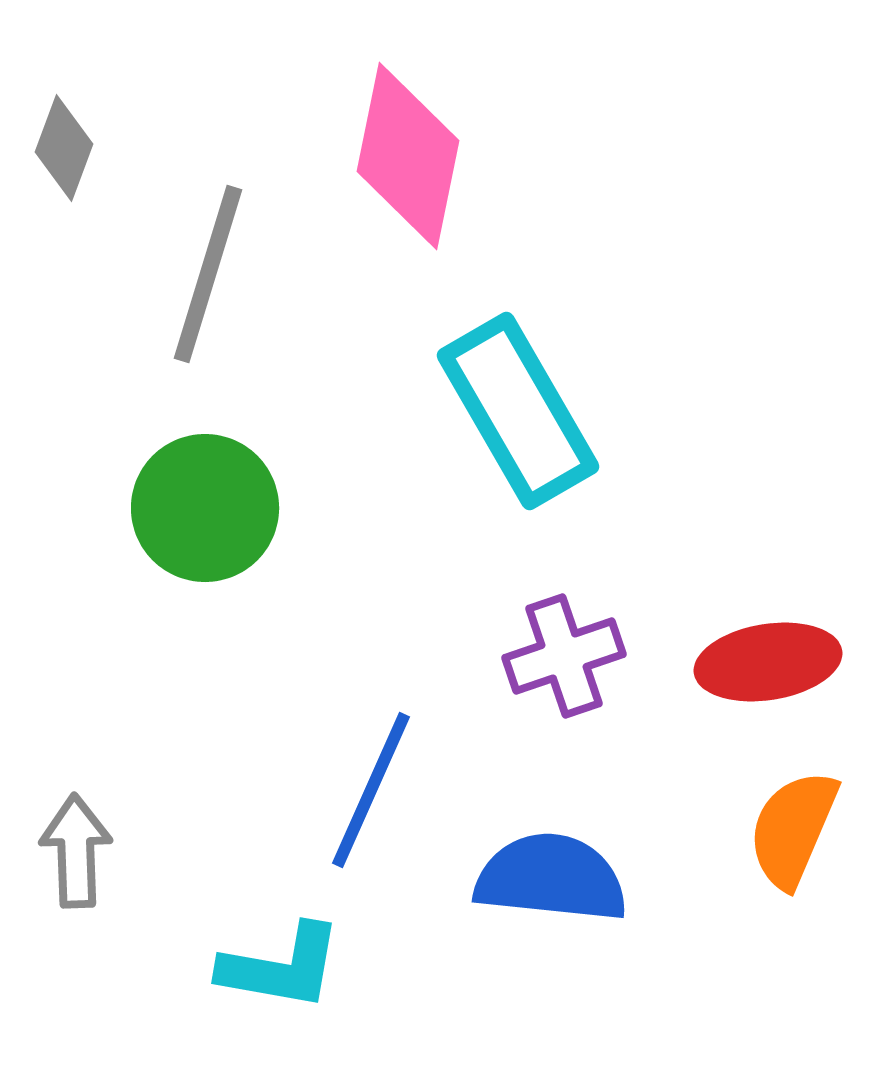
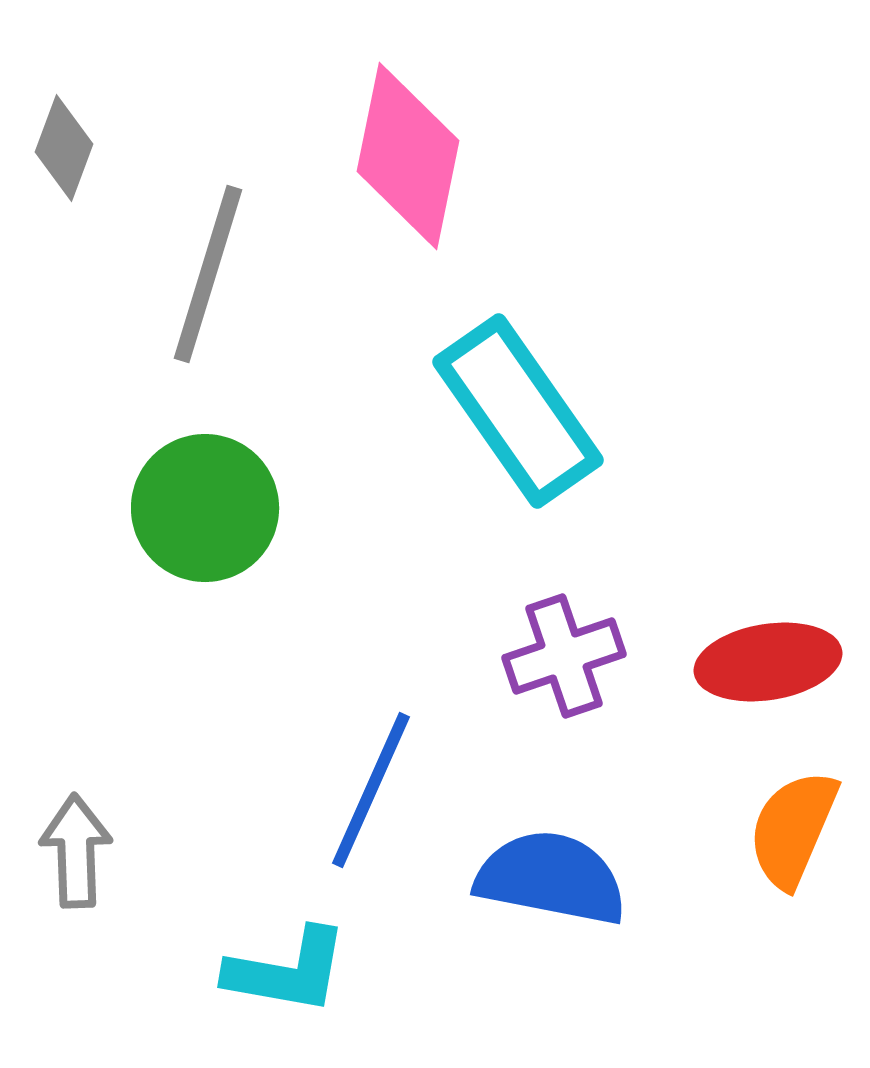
cyan rectangle: rotated 5 degrees counterclockwise
blue semicircle: rotated 5 degrees clockwise
cyan L-shape: moved 6 px right, 4 px down
